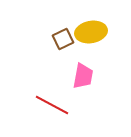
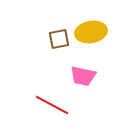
brown square: moved 4 px left; rotated 15 degrees clockwise
pink trapezoid: rotated 92 degrees clockwise
